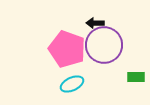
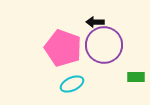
black arrow: moved 1 px up
pink pentagon: moved 4 px left, 1 px up
